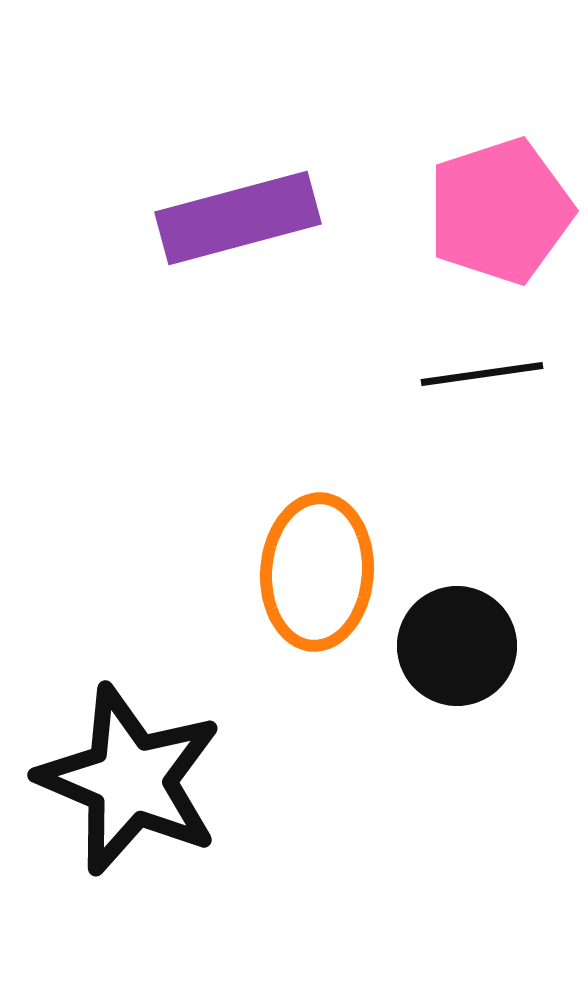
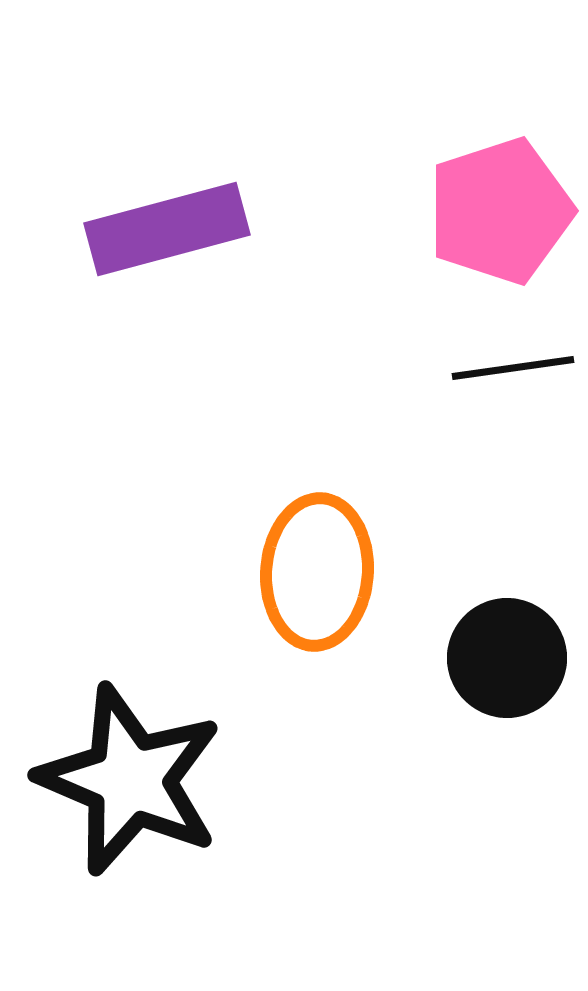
purple rectangle: moved 71 px left, 11 px down
black line: moved 31 px right, 6 px up
black circle: moved 50 px right, 12 px down
